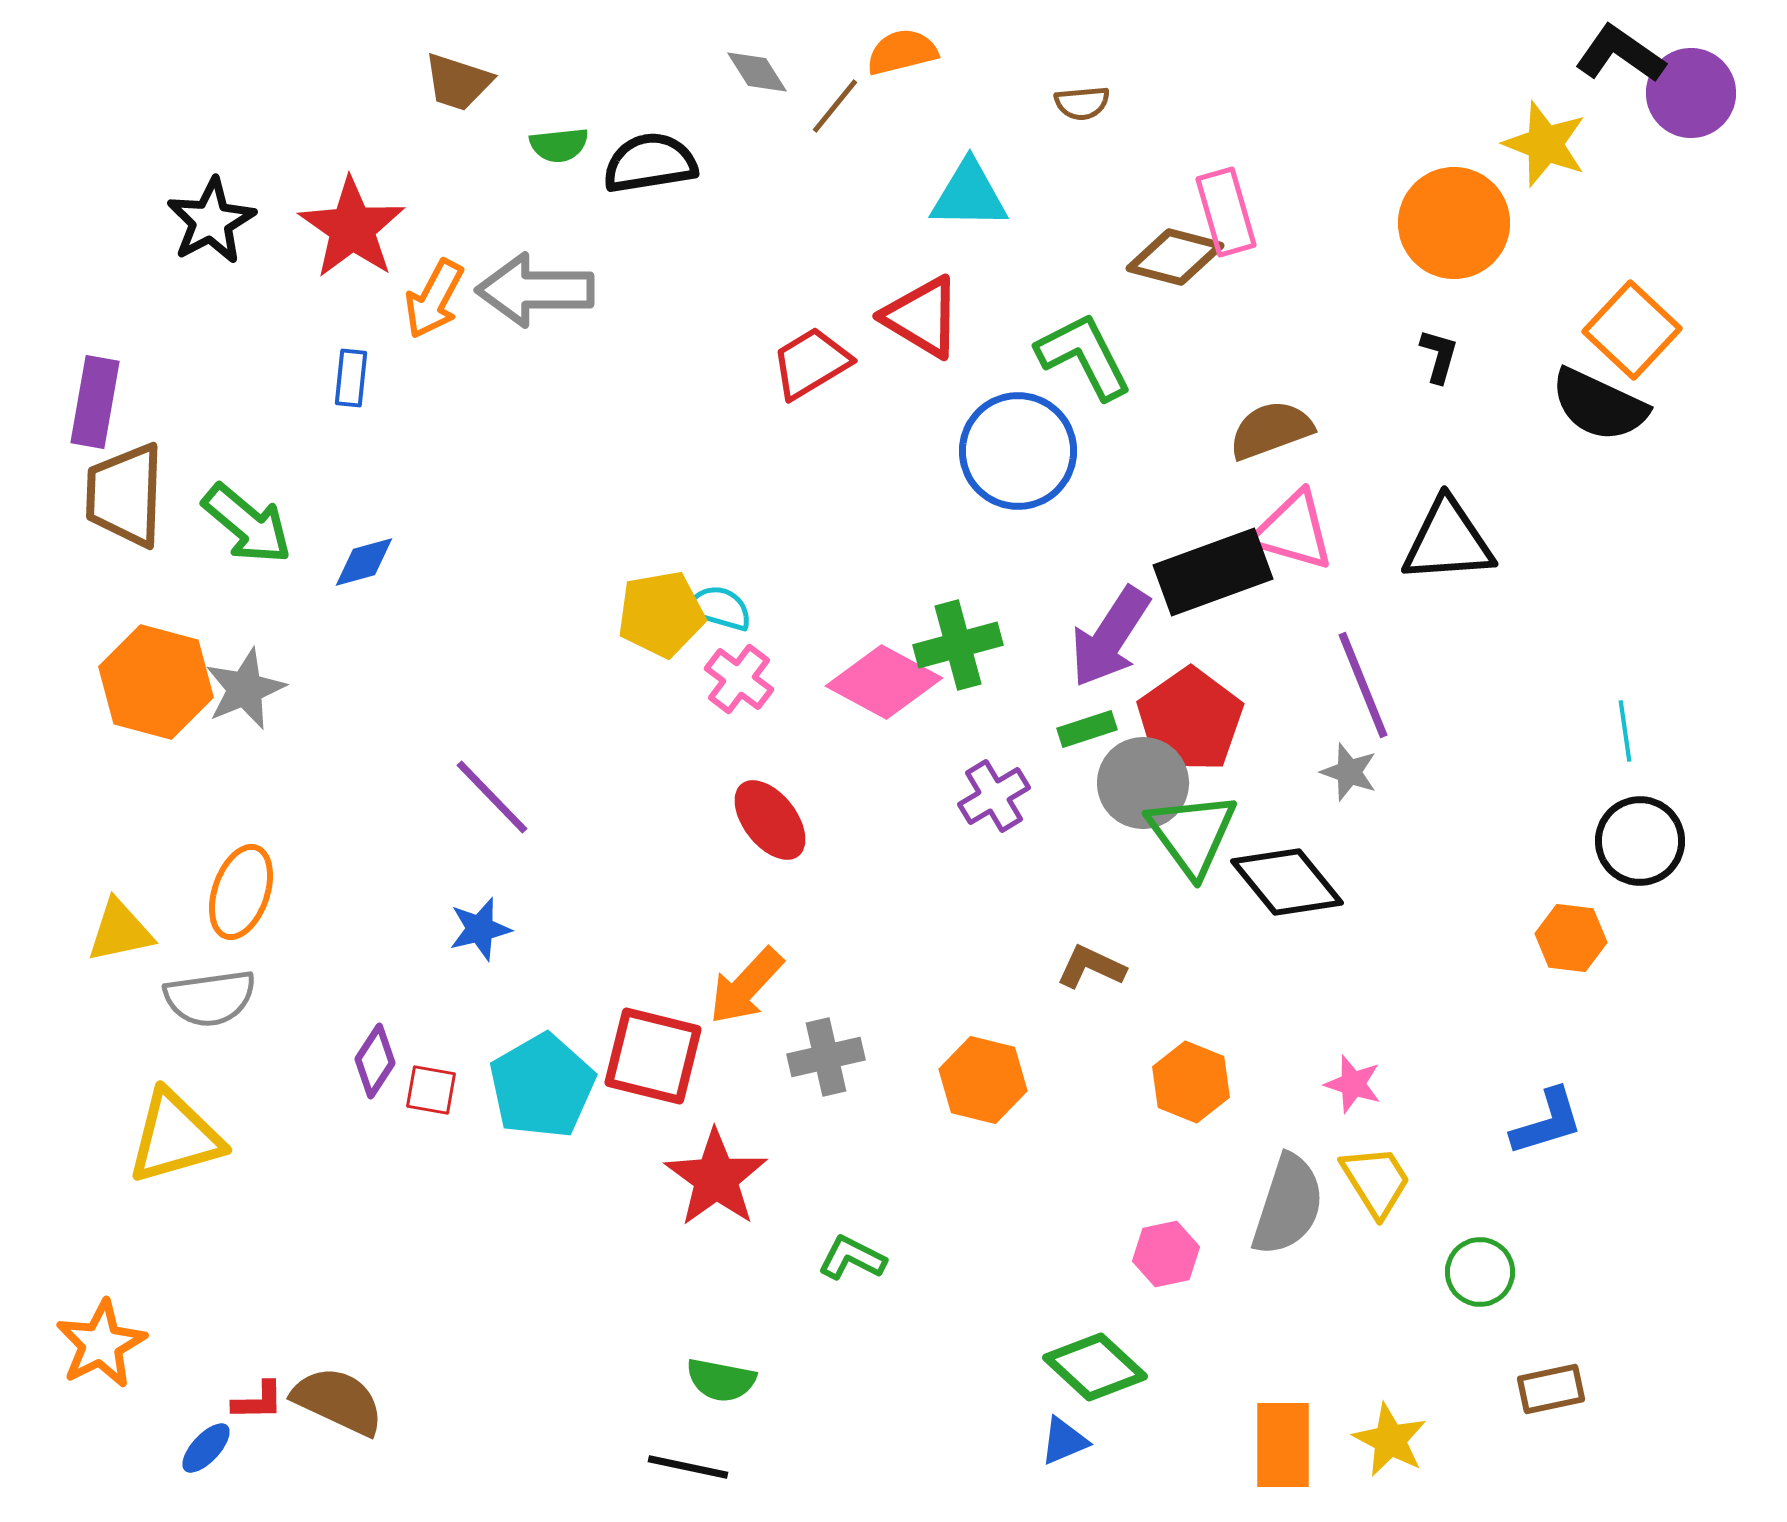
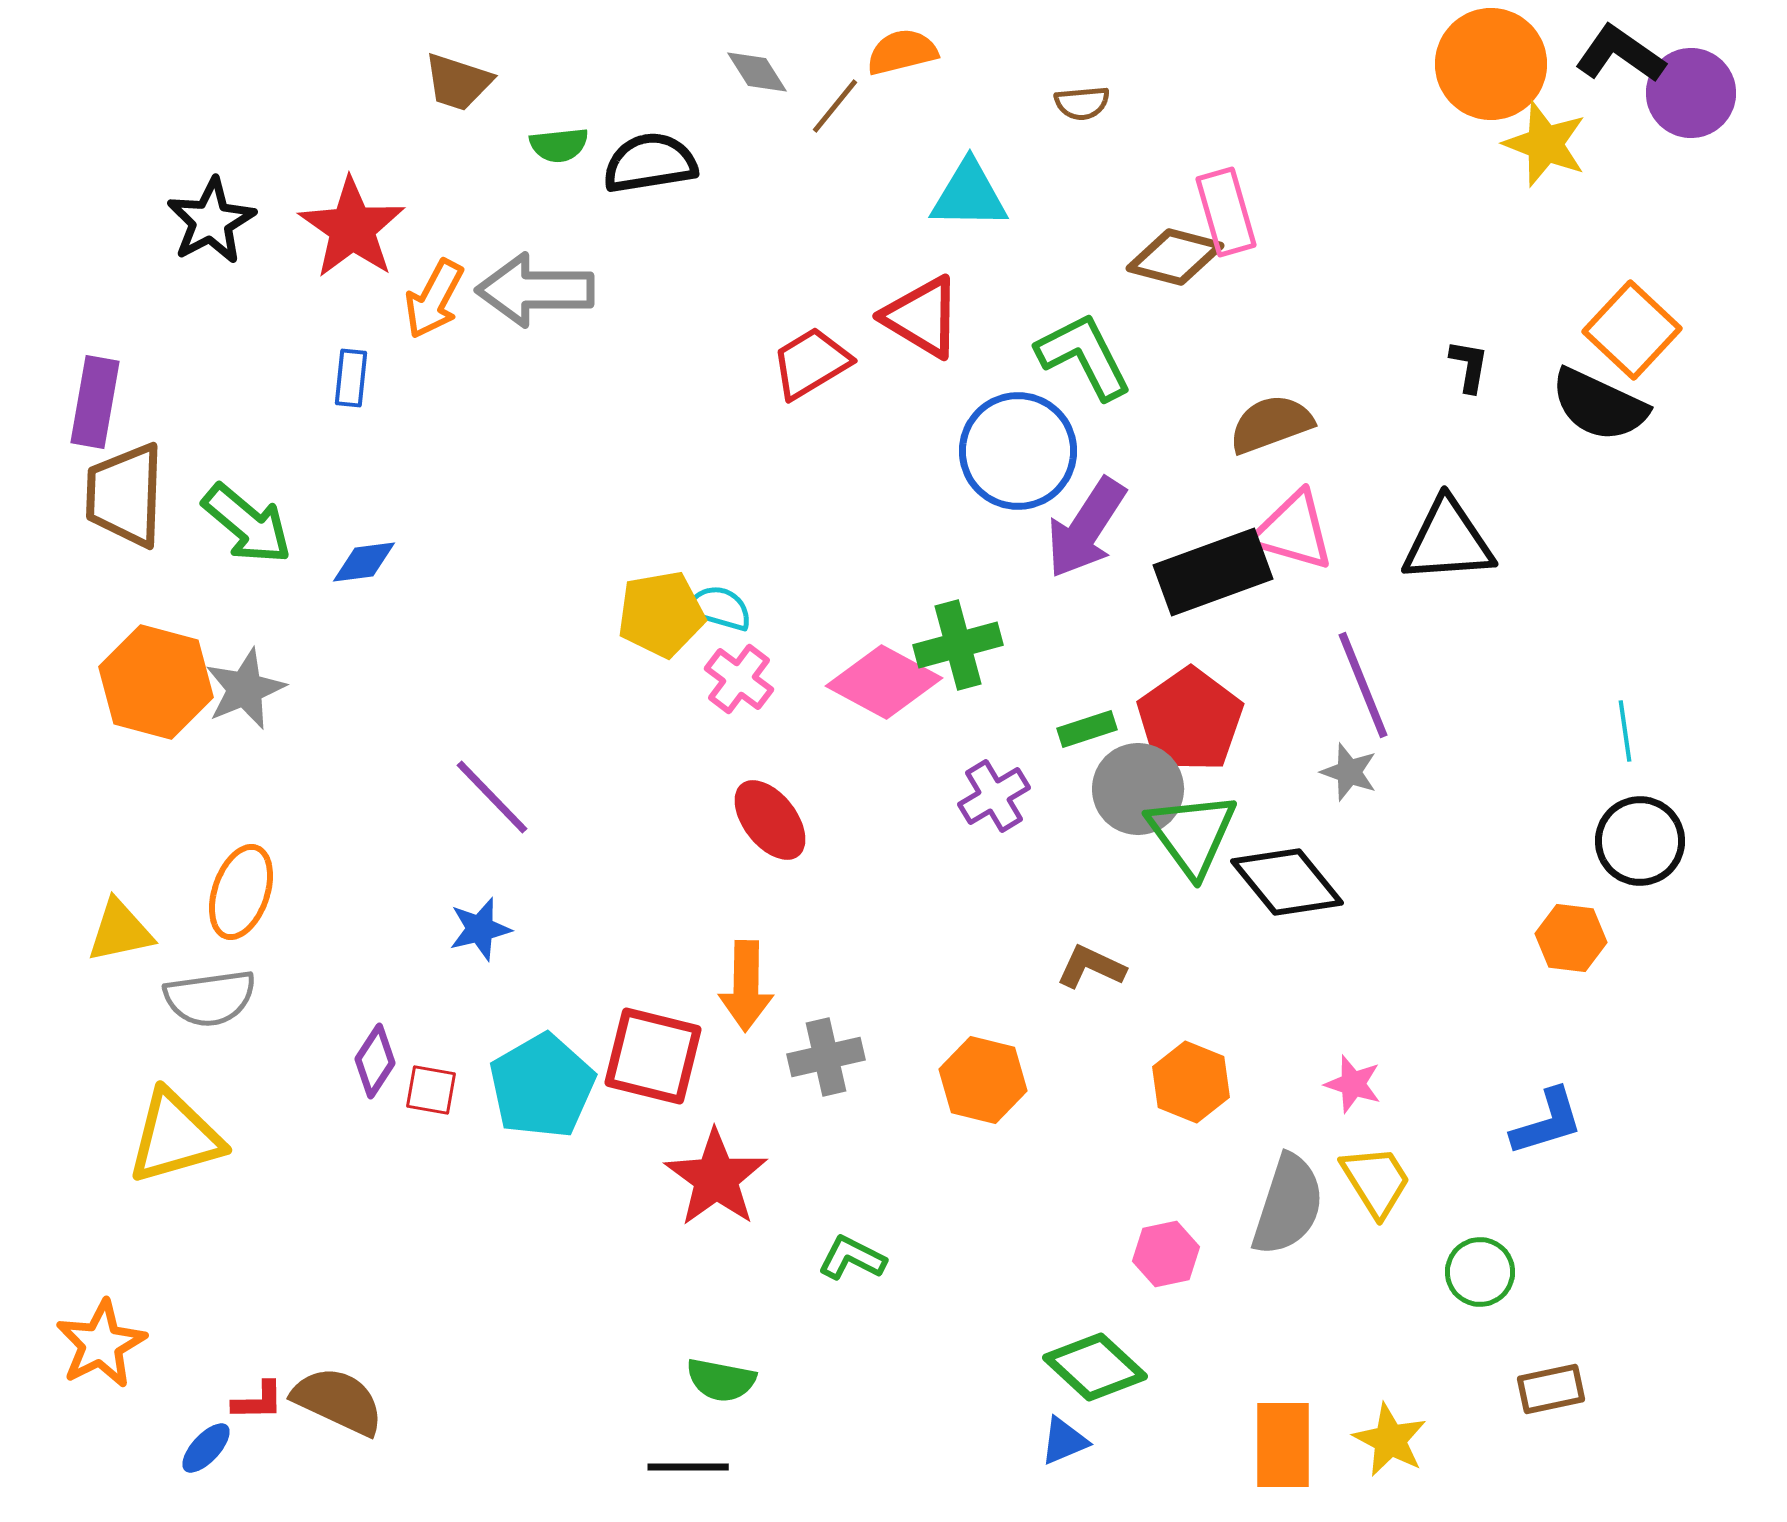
orange circle at (1454, 223): moved 37 px right, 159 px up
black L-shape at (1439, 356): moved 30 px right, 10 px down; rotated 6 degrees counterclockwise
brown semicircle at (1271, 430): moved 6 px up
blue diamond at (364, 562): rotated 8 degrees clockwise
purple arrow at (1110, 637): moved 24 px left, 109 px up
gray circle at (1143, 783): moved 5 px left, 6 px down
orange arrow at (746, 986): rotated 42 degrees counterclockwise
black line at (688, 1467): rotated 12 degrees counterclockwise
